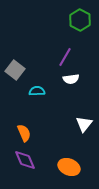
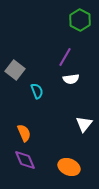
cyan semicircle: rotated 70 degrees clockwise
